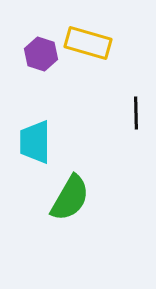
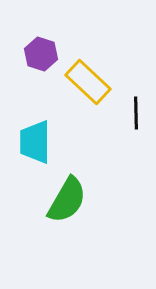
yellow rectangle: moved 39 px down; rotated 27 degrees clockwise
green semicircle: moved 3 px left, 2 px down
